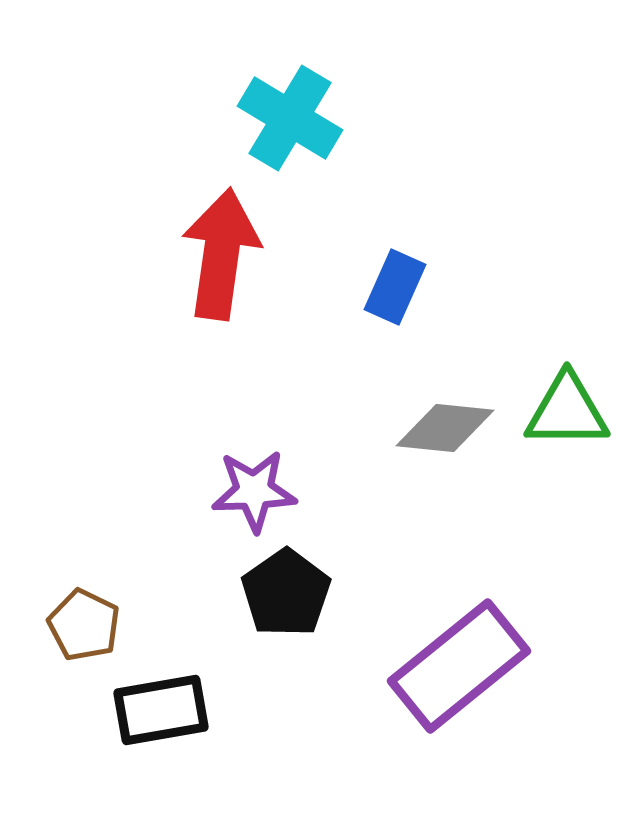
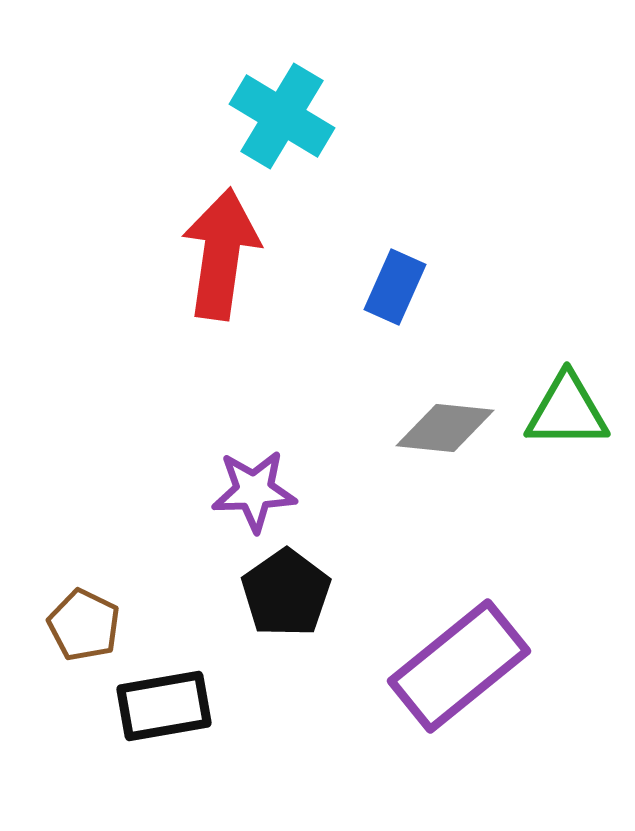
cyan cross: moved 8 px left, 2 px up
black rectangle: moved 3 px right, 4 px up
